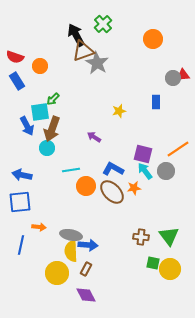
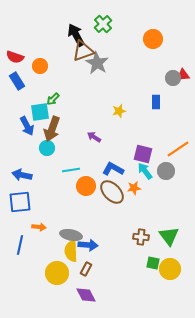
blue line at (21, 245): moved 1 px left
